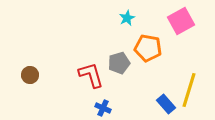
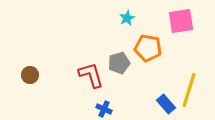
pink square: rotated 20 degrees clockwise
blue cross: moved 1 px right, 1 px down
